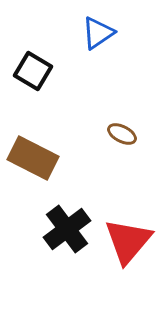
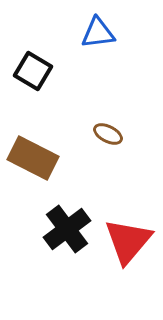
blue triangle: rotated 27 degrees clockwise
brown ellipse: moved 14 px left
